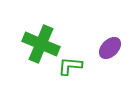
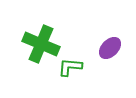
green L-shape: moved 1 px down
